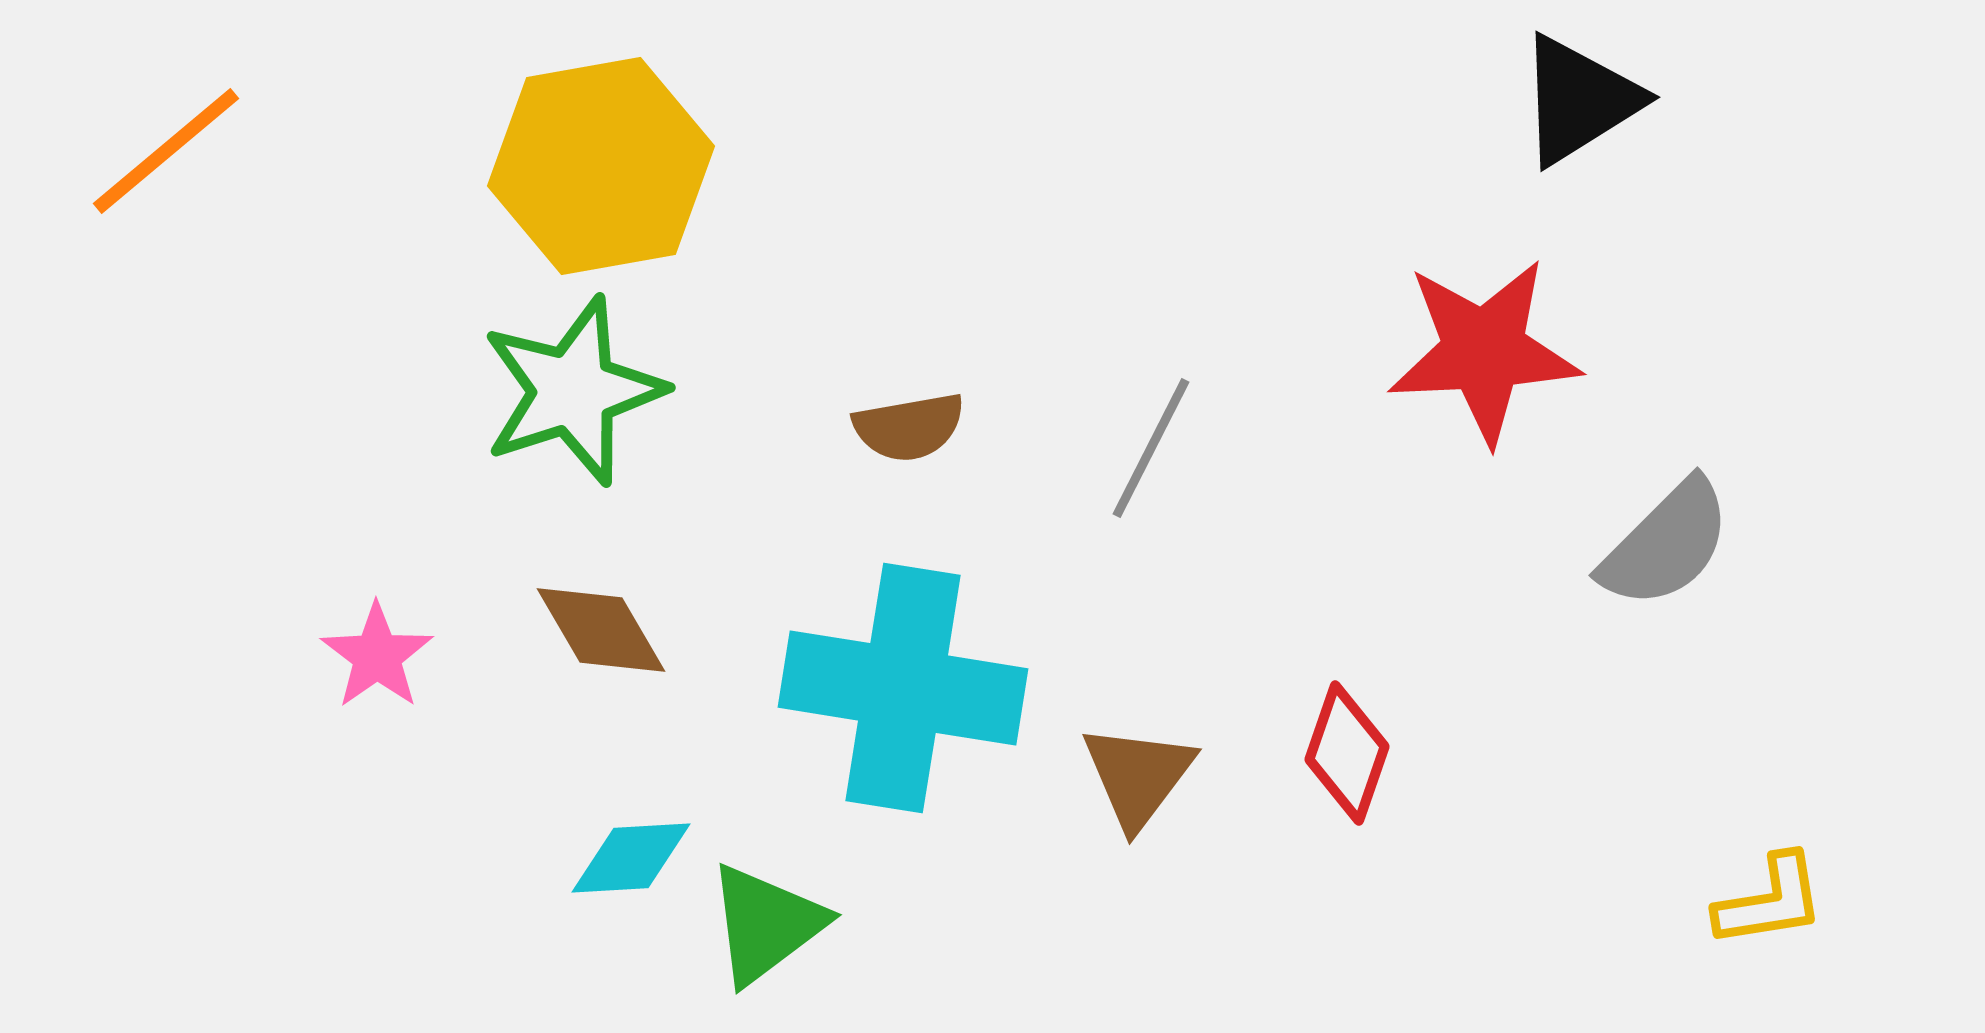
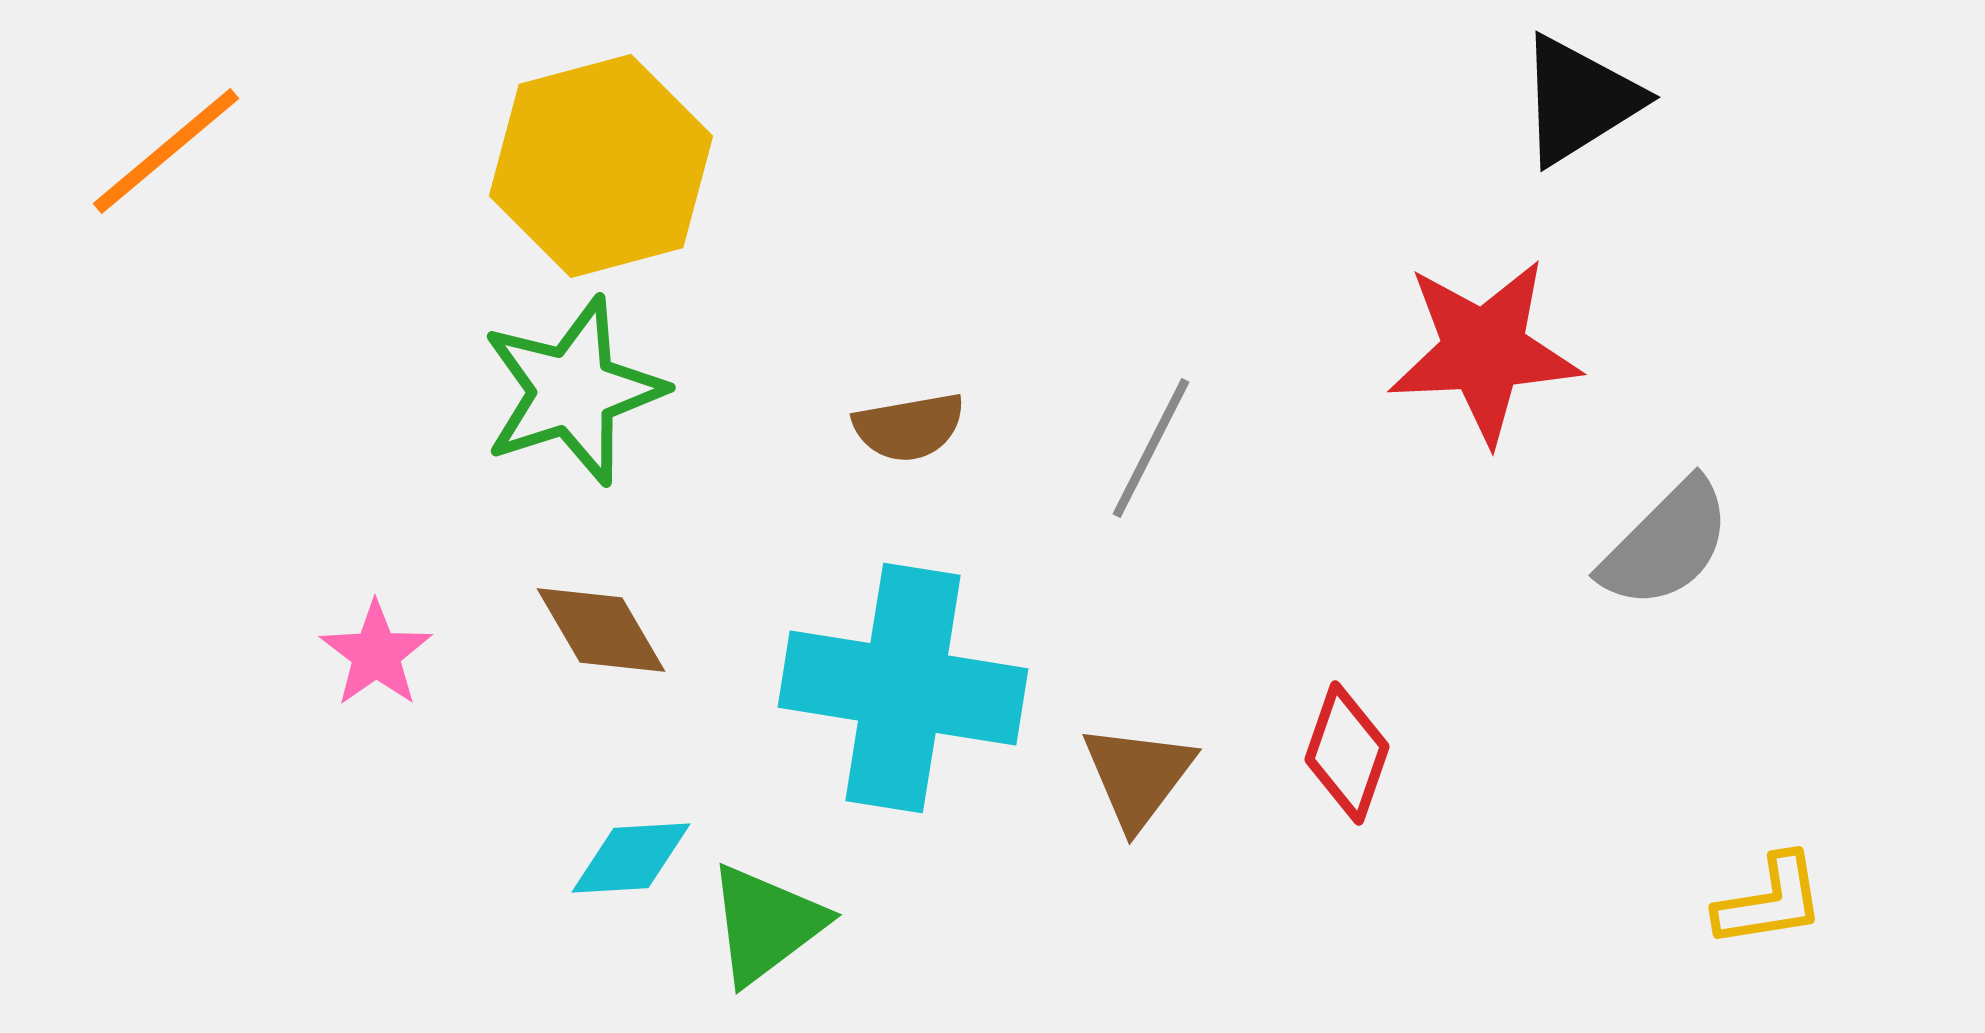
yellow hexagon: rotated 5 degrees counterclockwise
pink star: moved 1 px left, 2 px up
